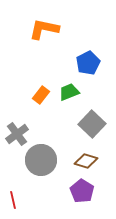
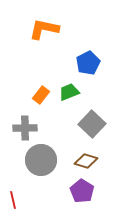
gray cross: moved 8 px right, 6 px up; rotated 35 degrees clockwise
